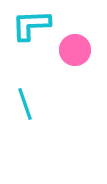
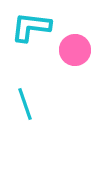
cyan L-shape: moved 2 px down; rotated 9 degrees clockwise
